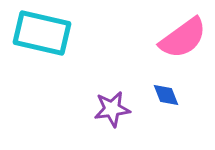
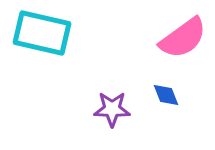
purple star: rotated 9 degrees clockwise
